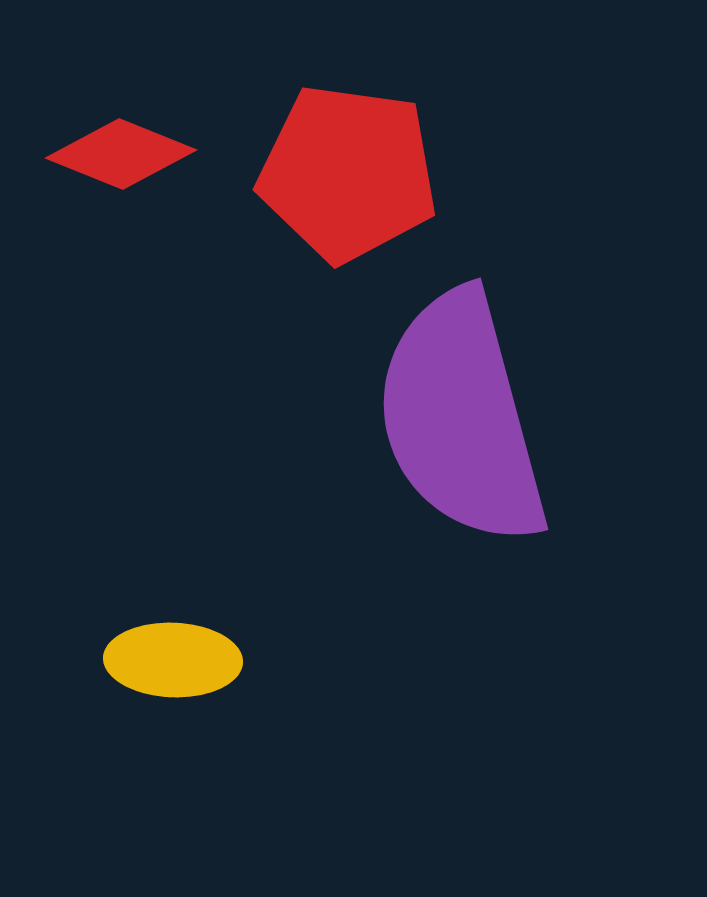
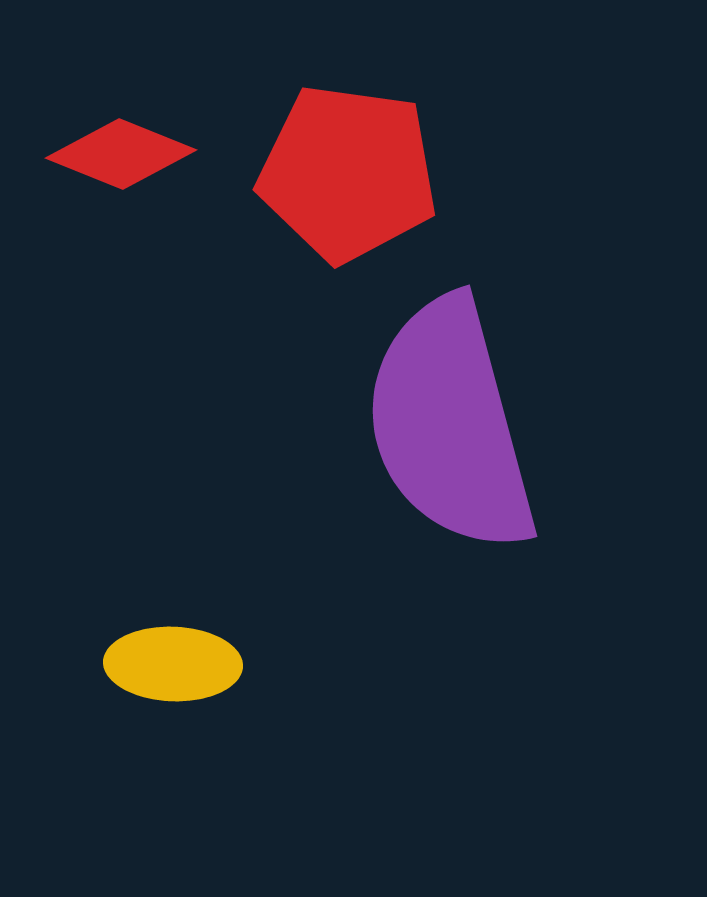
purple semicircle: moved 11 px left, 7 px down
yellow ellipse: moved 4 px down
